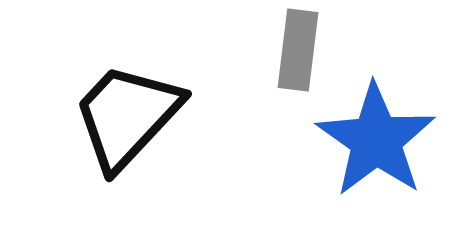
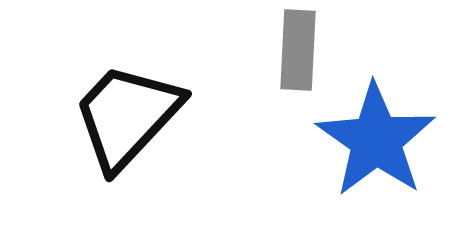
gray rectangle: rotated 4 degrees counterclockwise
